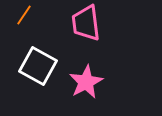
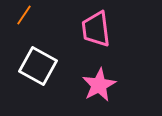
pink trapezoid: moved 10 px right, 6 px down
pink star: moved 13 px right, 3 px down
